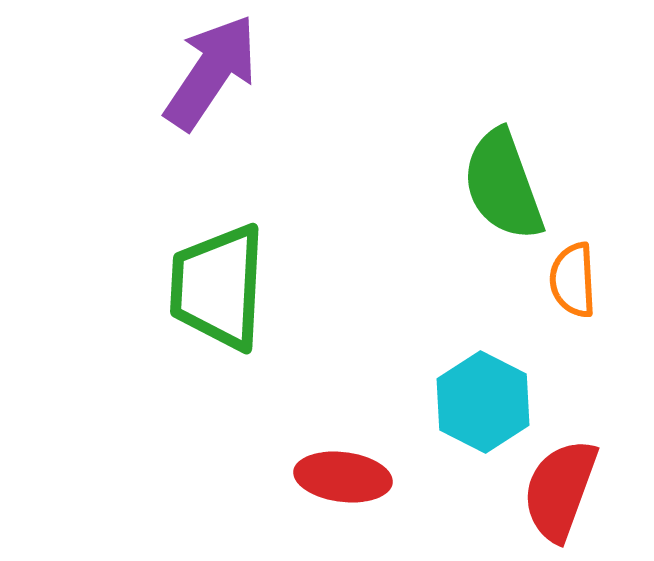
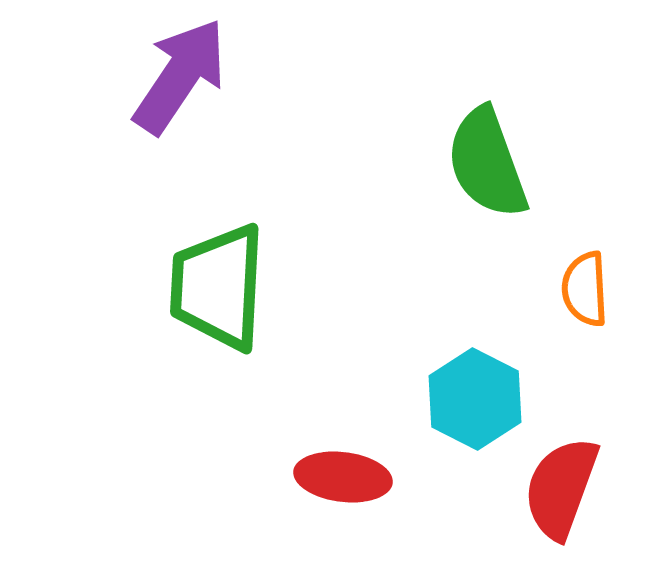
purple arrow: moved 31 px left, 4 px down
green semicircle: moved 16 px left, 22 px up
orange semicircle: moved 12 px right, 9 px down
cyan hexagon: moved 8 px left, 3 px up
red semicircle: moved 1 px right, 2 px up
